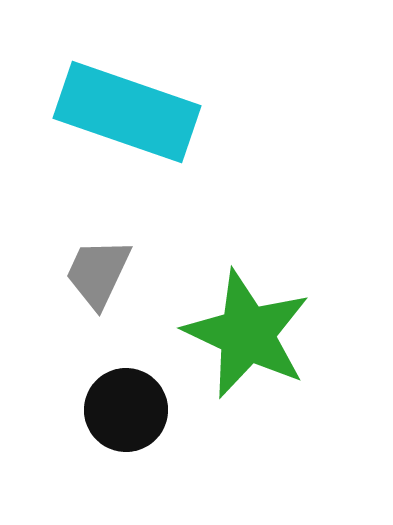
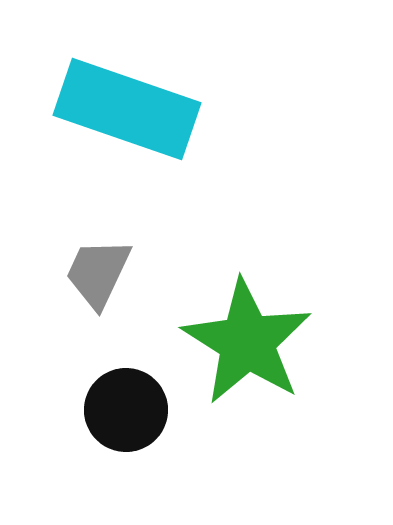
cyan rectangle: moved 3 px up
green star: moved 8 px down; rotated 7 degrees clockwise
